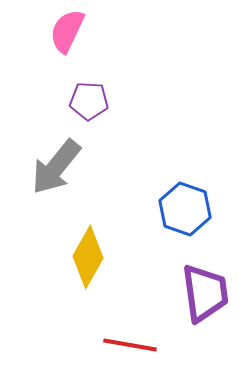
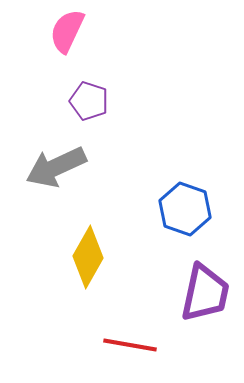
purple pentagon: rotated 15 degrees clockwise
gray arrow: rotated 26 degrees clockwise
purple trapezoid: rotated 20 degrees clockwise
